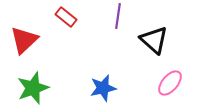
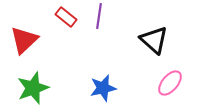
purple line: moved 19 px left
